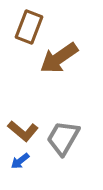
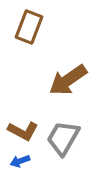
brown arrow: moved 9 px right, 22 px down
brown L-shape: rotated 12 degrees counterclockwise
blue arrow: rotated 18 degrees clockwise
